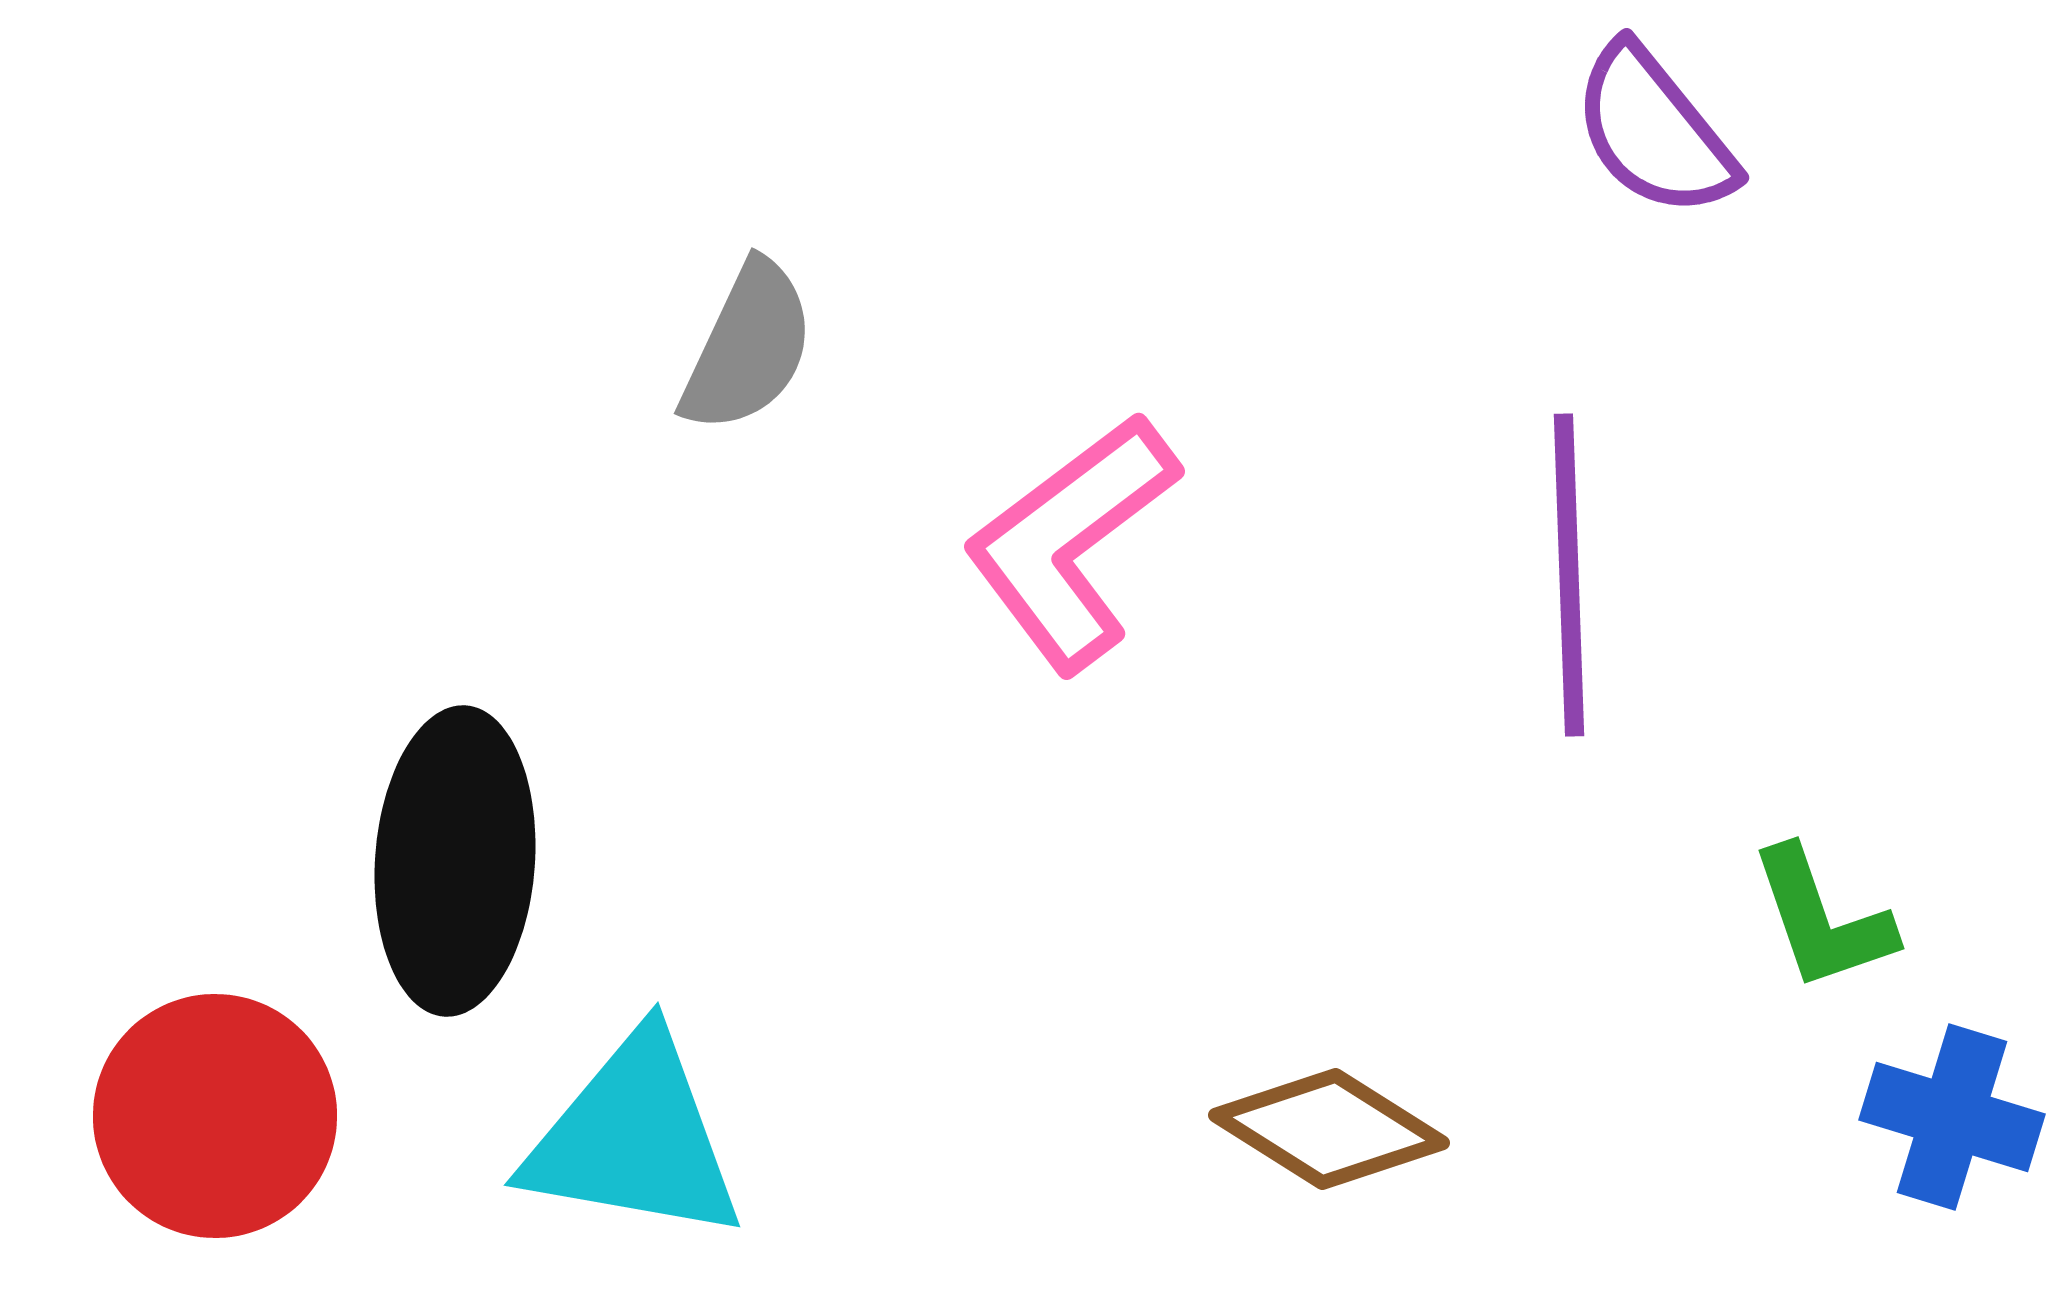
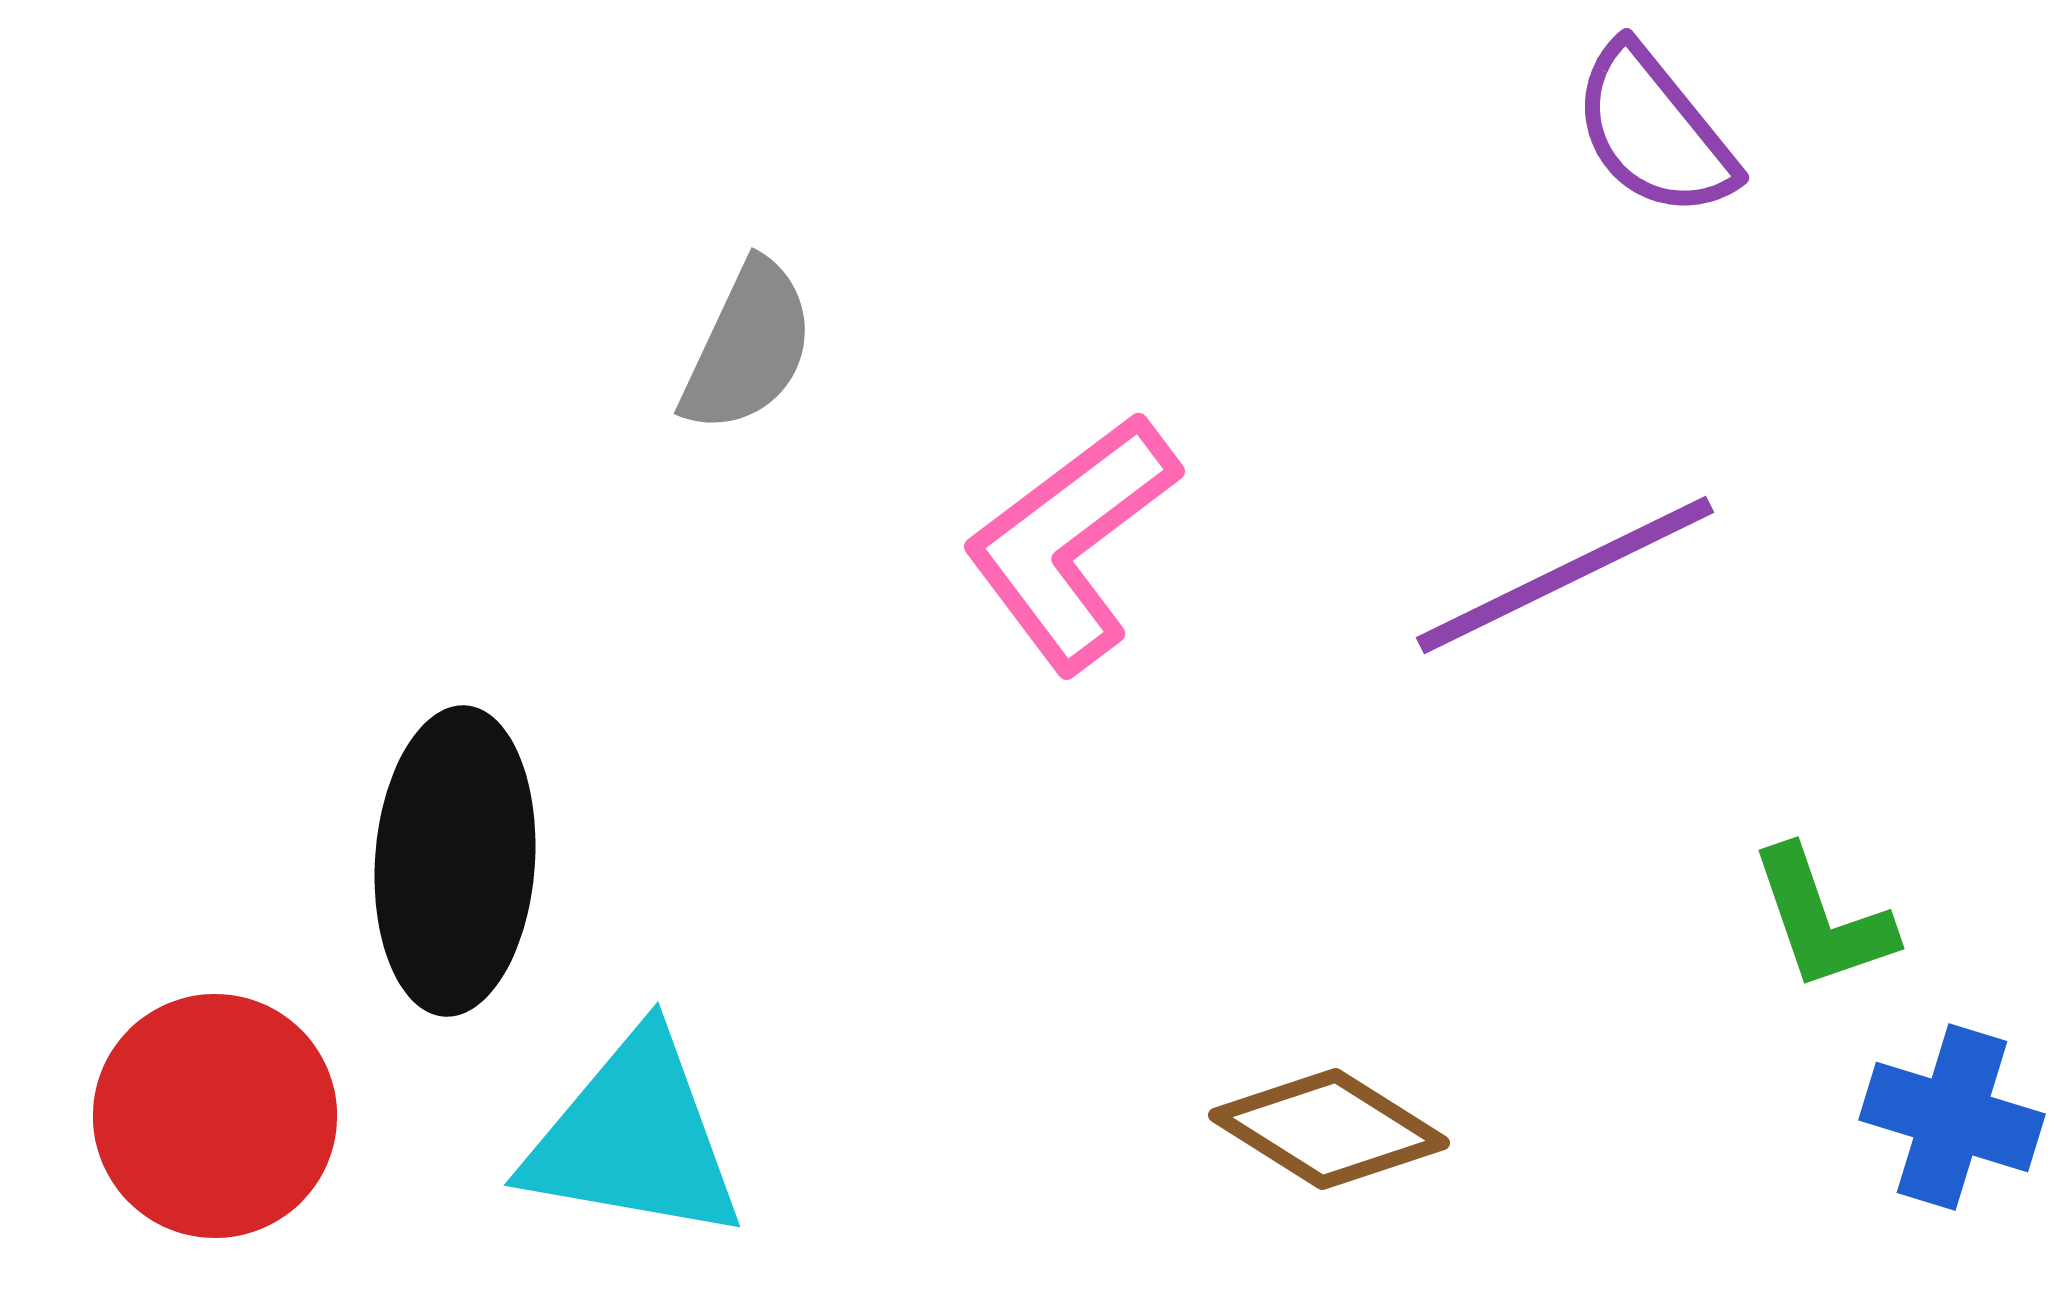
purple line: moved 4 px left; rotated 66 degrees clockwise
